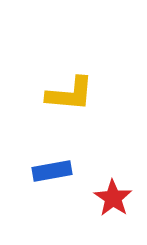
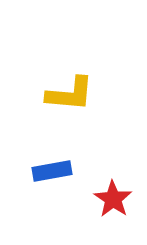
red star: moved 1 px down
